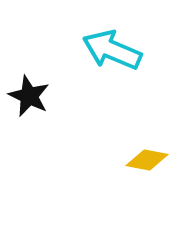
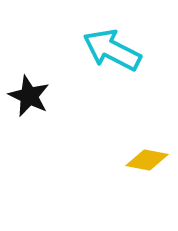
cyan arrow: rotated 4 degrees clockwise
